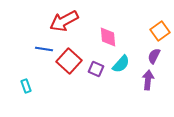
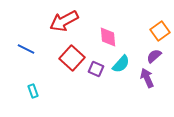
blue line: moved 18 px left; rotated 18 degrees clockwise
purple semicircle: rotated 21 degrees clockwise
red square: moved 3 px right, 3 px up
purple arrow: moved 1 px left, 2 px up; rotated 30 degrees counterclockwise
cyan rectangle: moved 7 px right, 5 px down
